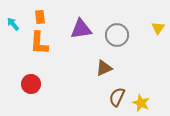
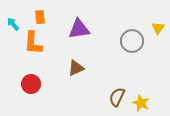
purple triangle: moved 2 px left
gray circle: moved 15 px right, 6 px down
orange L-shape: moved 6 px left
brown triangle: moved 28 px left
